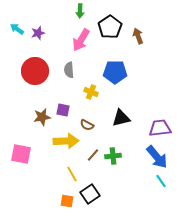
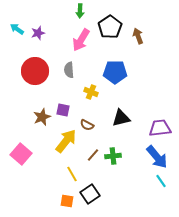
brown star: rotated 12 degrees counterclockwise
yellow arrow: rotated 50 degrees counterclockwise
pink square: rotated 30 degrees clockwise
